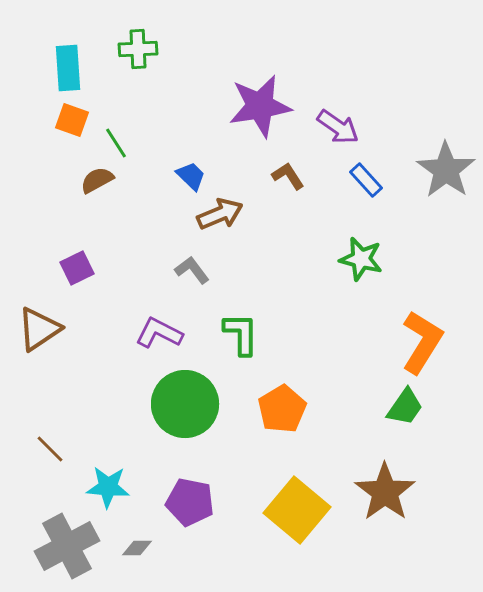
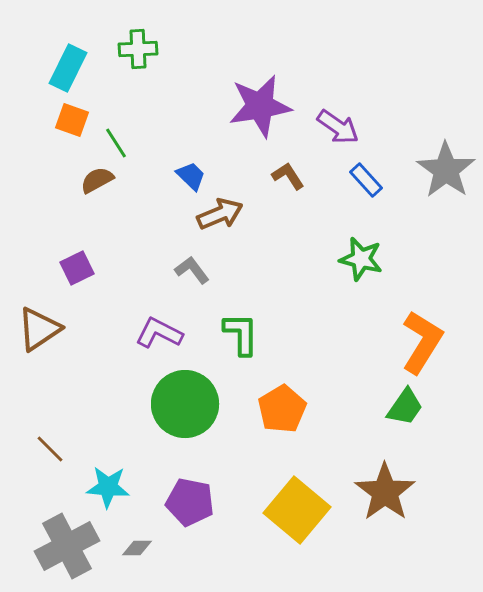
cyan rectangle: rotated 30 degrees clockwise
